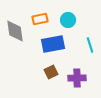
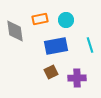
cyan circle: moved 2 px left
blue rectangle: moved 3 px right, 2 px down
